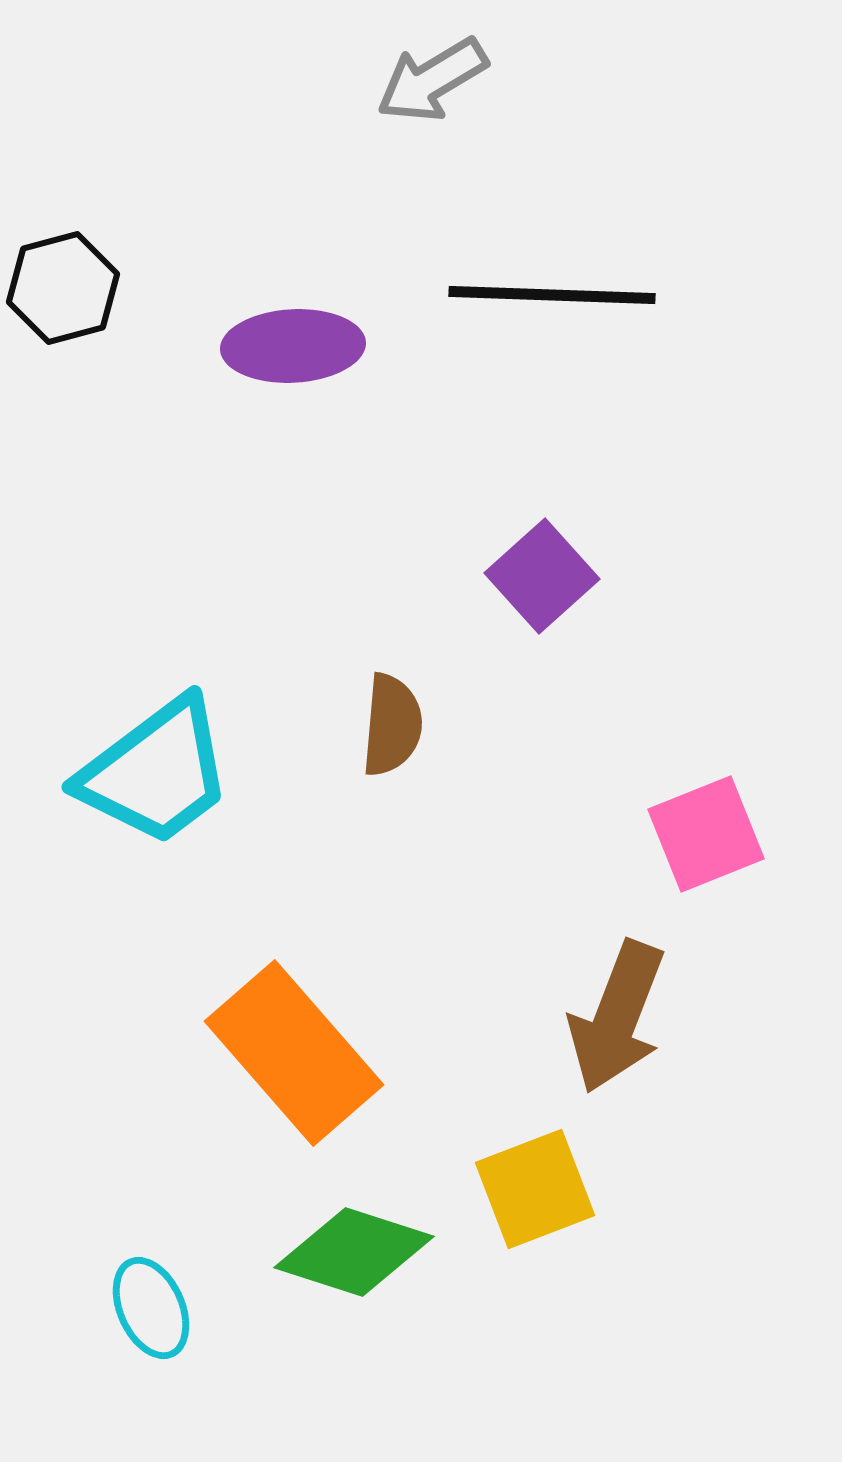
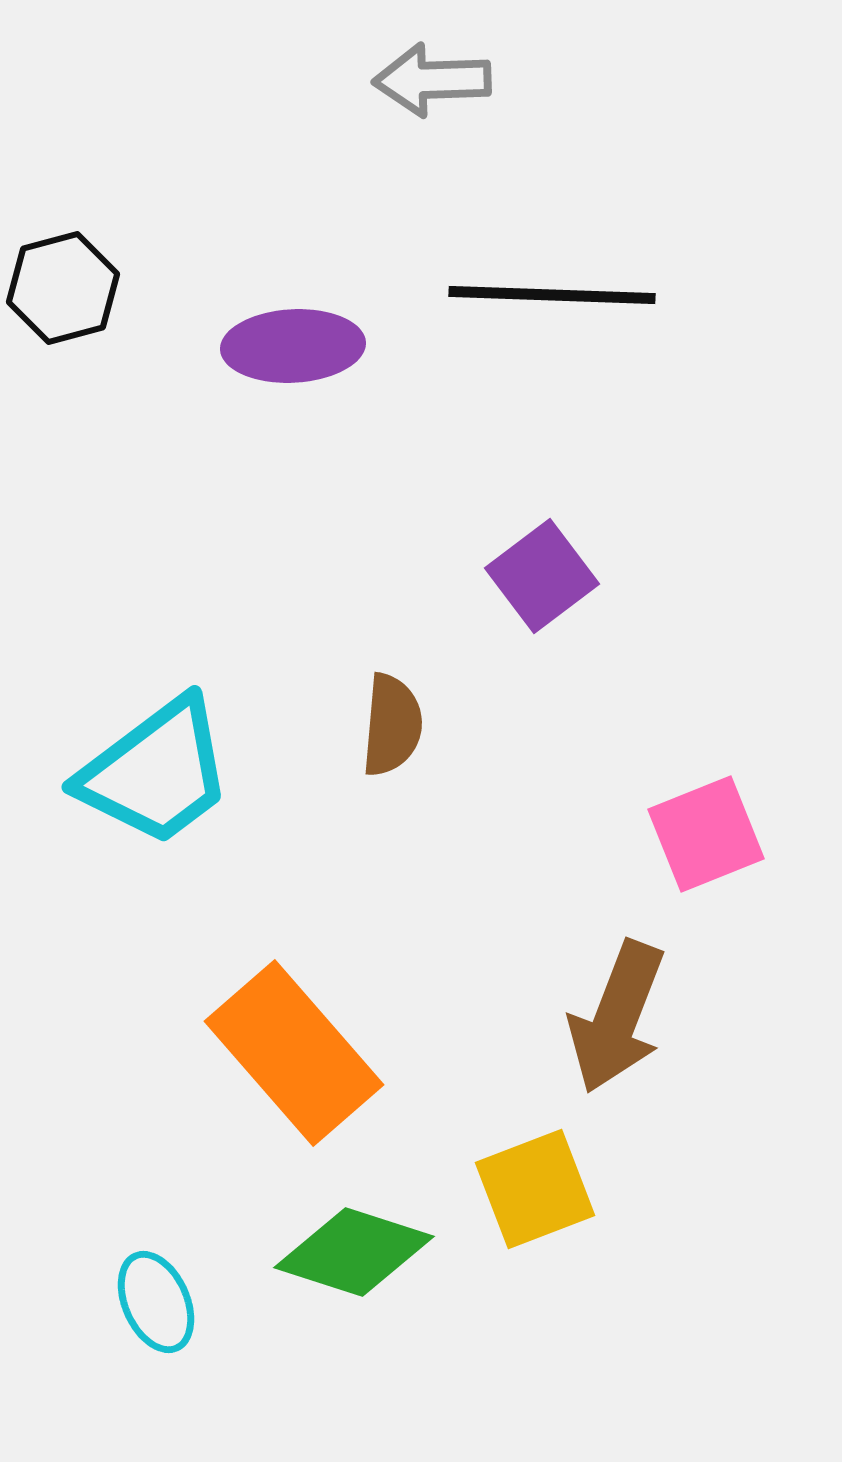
gray arrow: rotated 29 degrees clockwise
purple square: rotated 5 degrees clockwise
cyan ellipse: moved 5 px right, 6 px up
